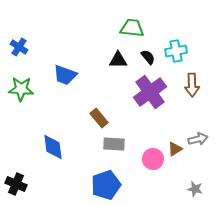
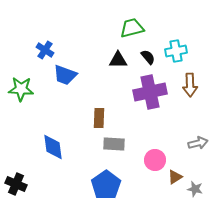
green trapezoid: rotated 20 degrees counterclockwise
blue cross: moved 26 px right, 3 px down
brown arrow: moved 2 px left
purple cross: rotated 24 degrees clockwise
brown rectangle: rotated 42 degrees clockwise
gray arrow: moved 4 px down
brown triangle: moved 28 px down
pink circle: moved 2 px right, 1 px down
blue pentagon: rotated 16 degrees counterclockwise
